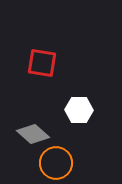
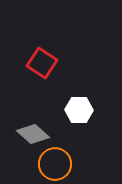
red square: rotated 24 degrees clockwise
orange circle: moved 1 px left, 1 px down
